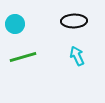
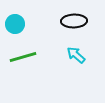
cyan arrow: moved 1 px left, 1 px up; rotated 24 degrees counterclockwise
